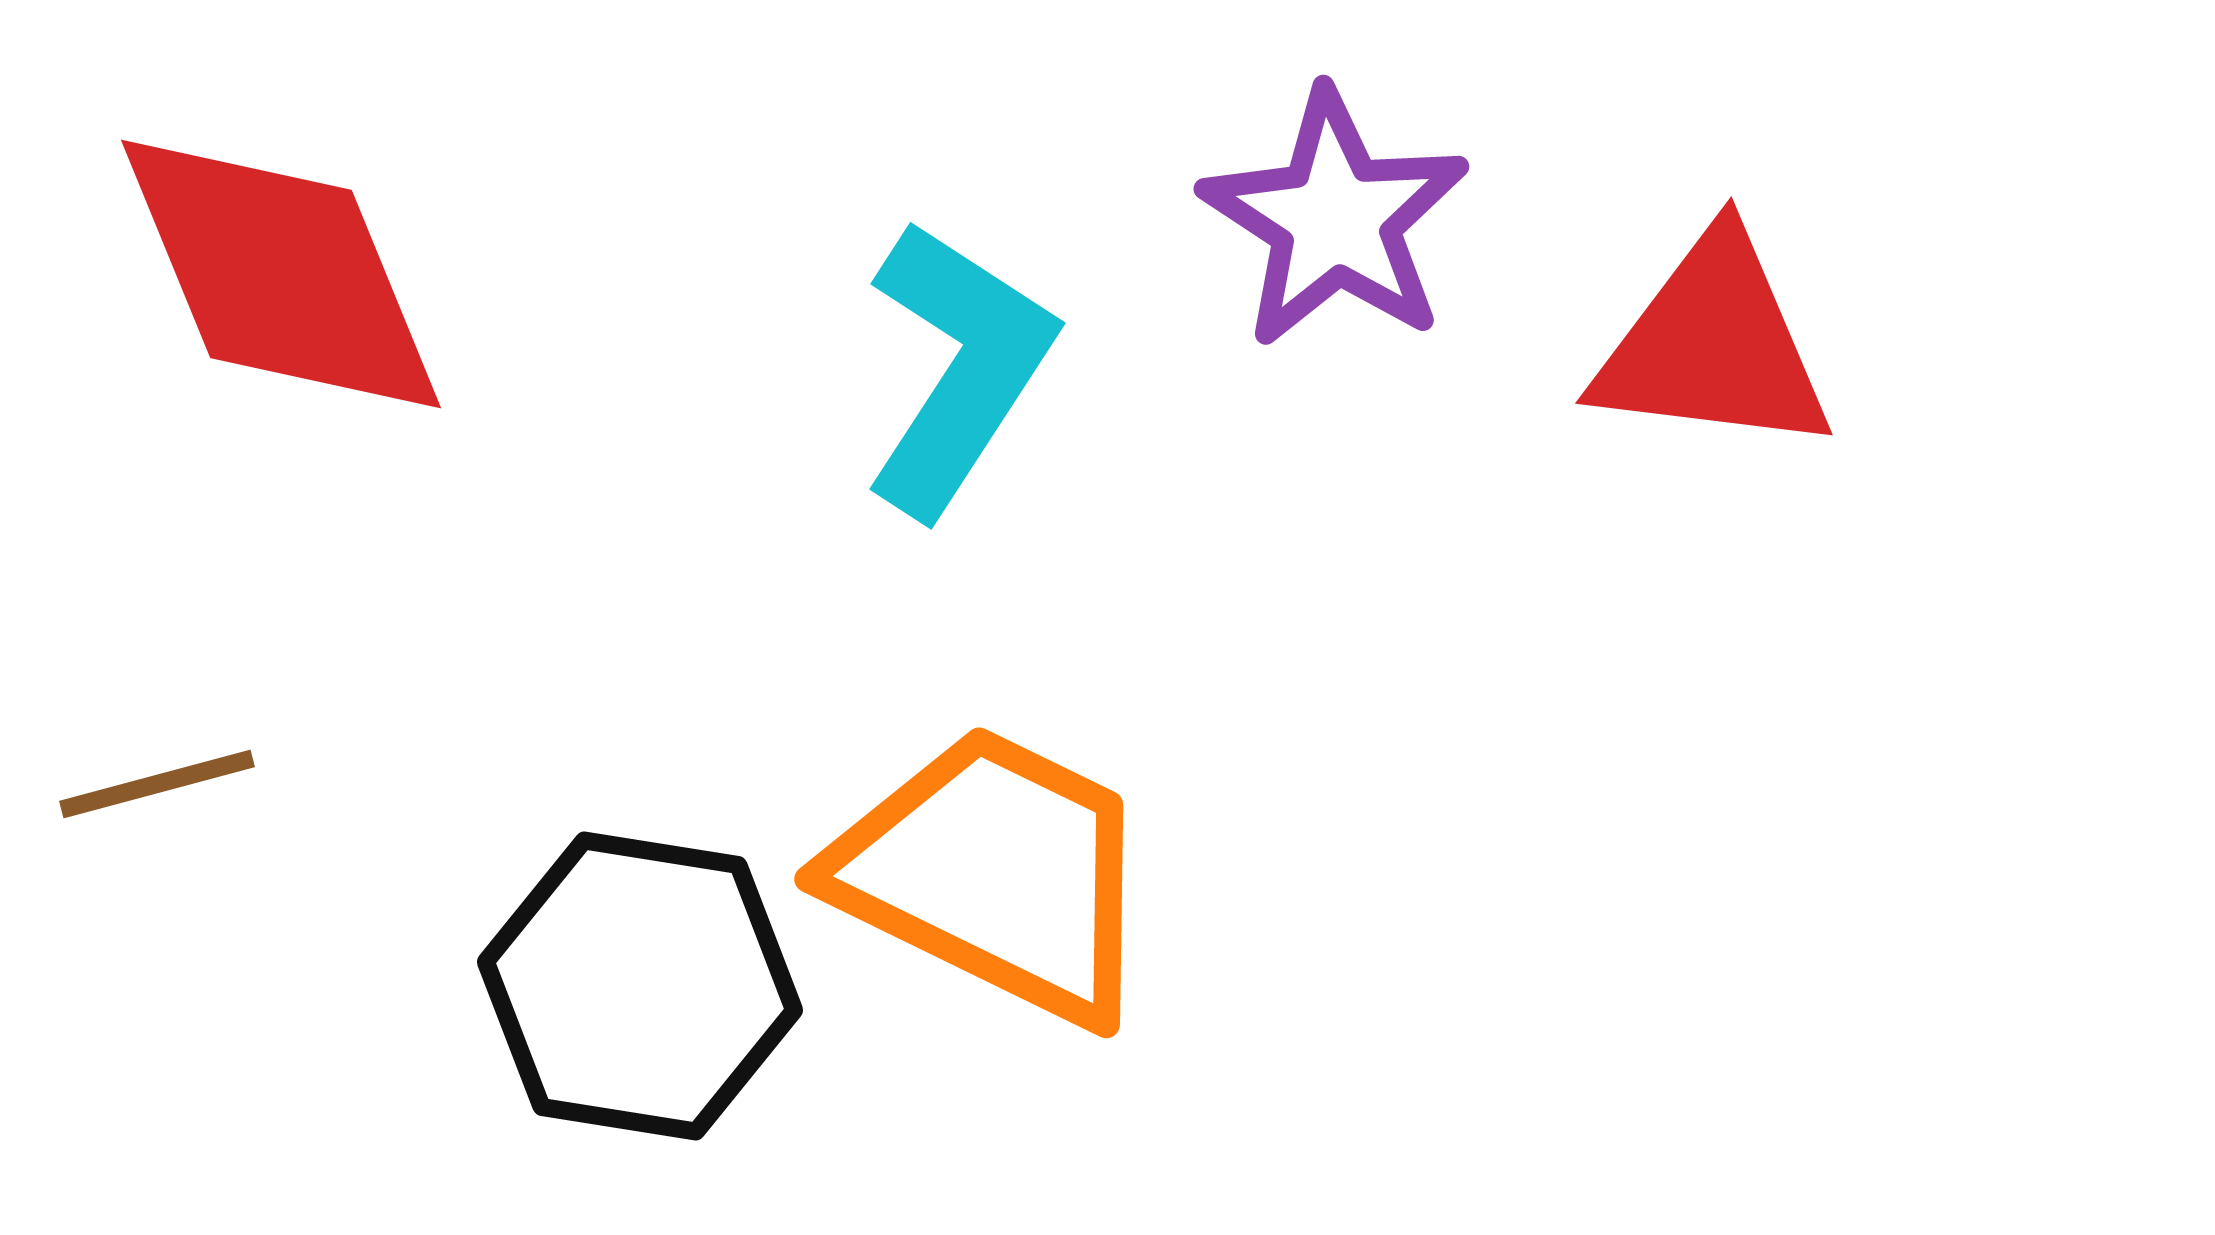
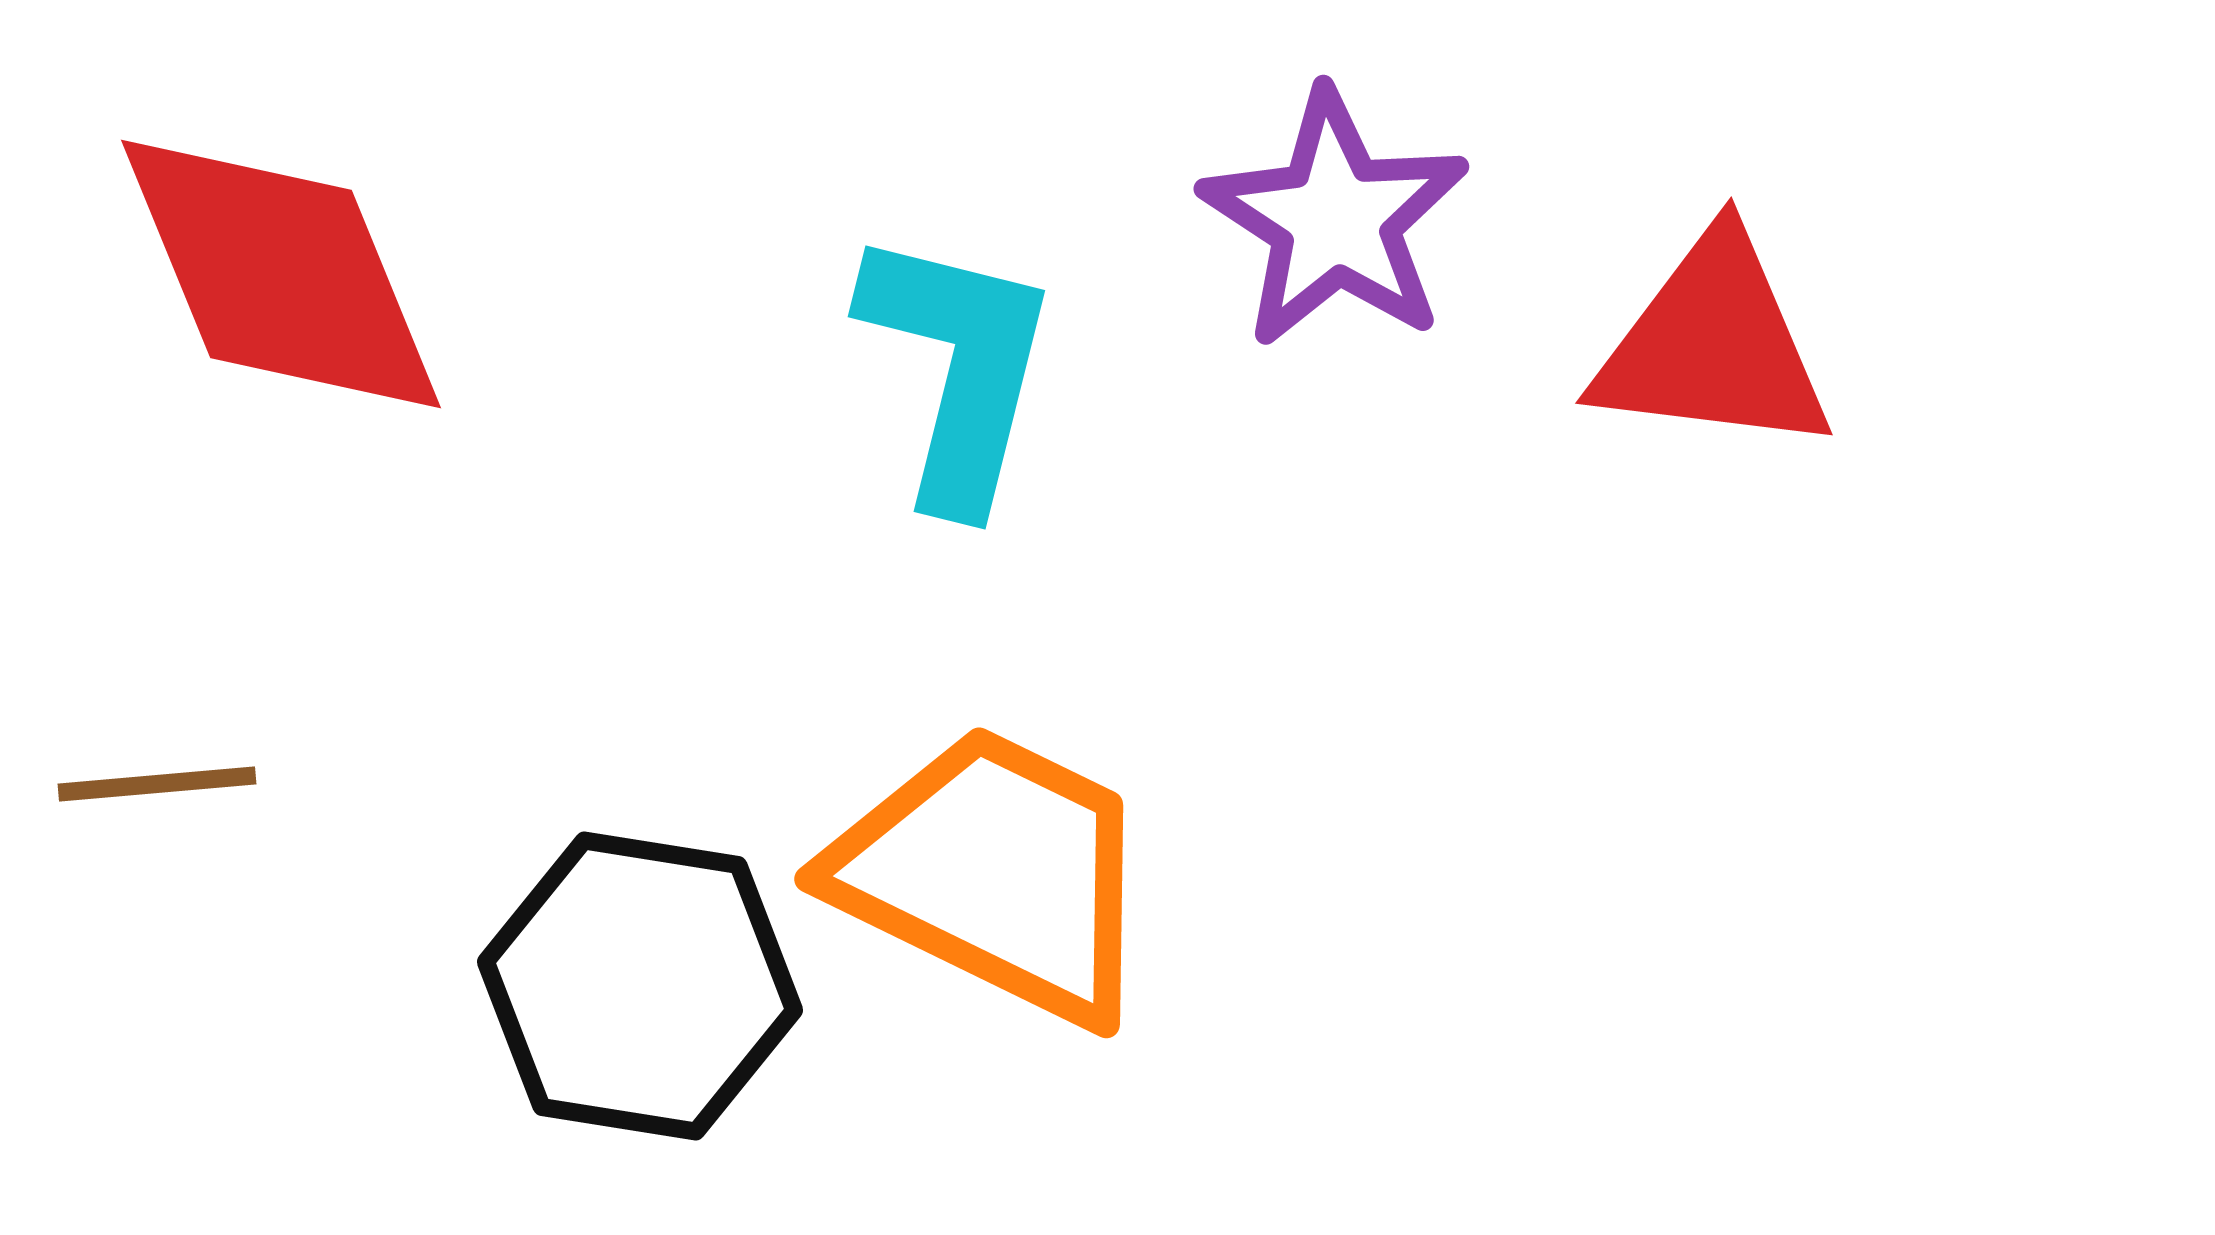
cyan L-shape: rotated 19 degrees counterclockwise
brown line: rotated 10 degrees clockwise
